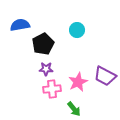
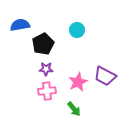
pink cross: moved 5 px left, 2 px down
